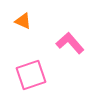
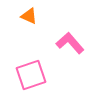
orange triangle: moved 6 px right, 5 px up
